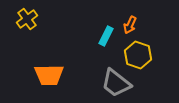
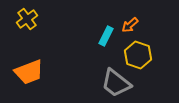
orange arrow: rotated 24 degrees clockwise
orange trapezoid: moved 20 px left, 3 px up; rotated 20 degrees counterclockwise
